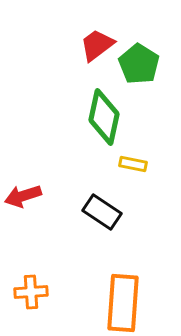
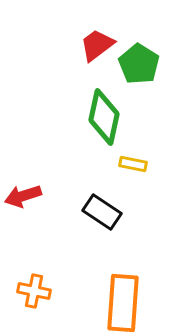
orange cross: moved 3 px right, 1 px up; rotated 16 degrees clockwise
